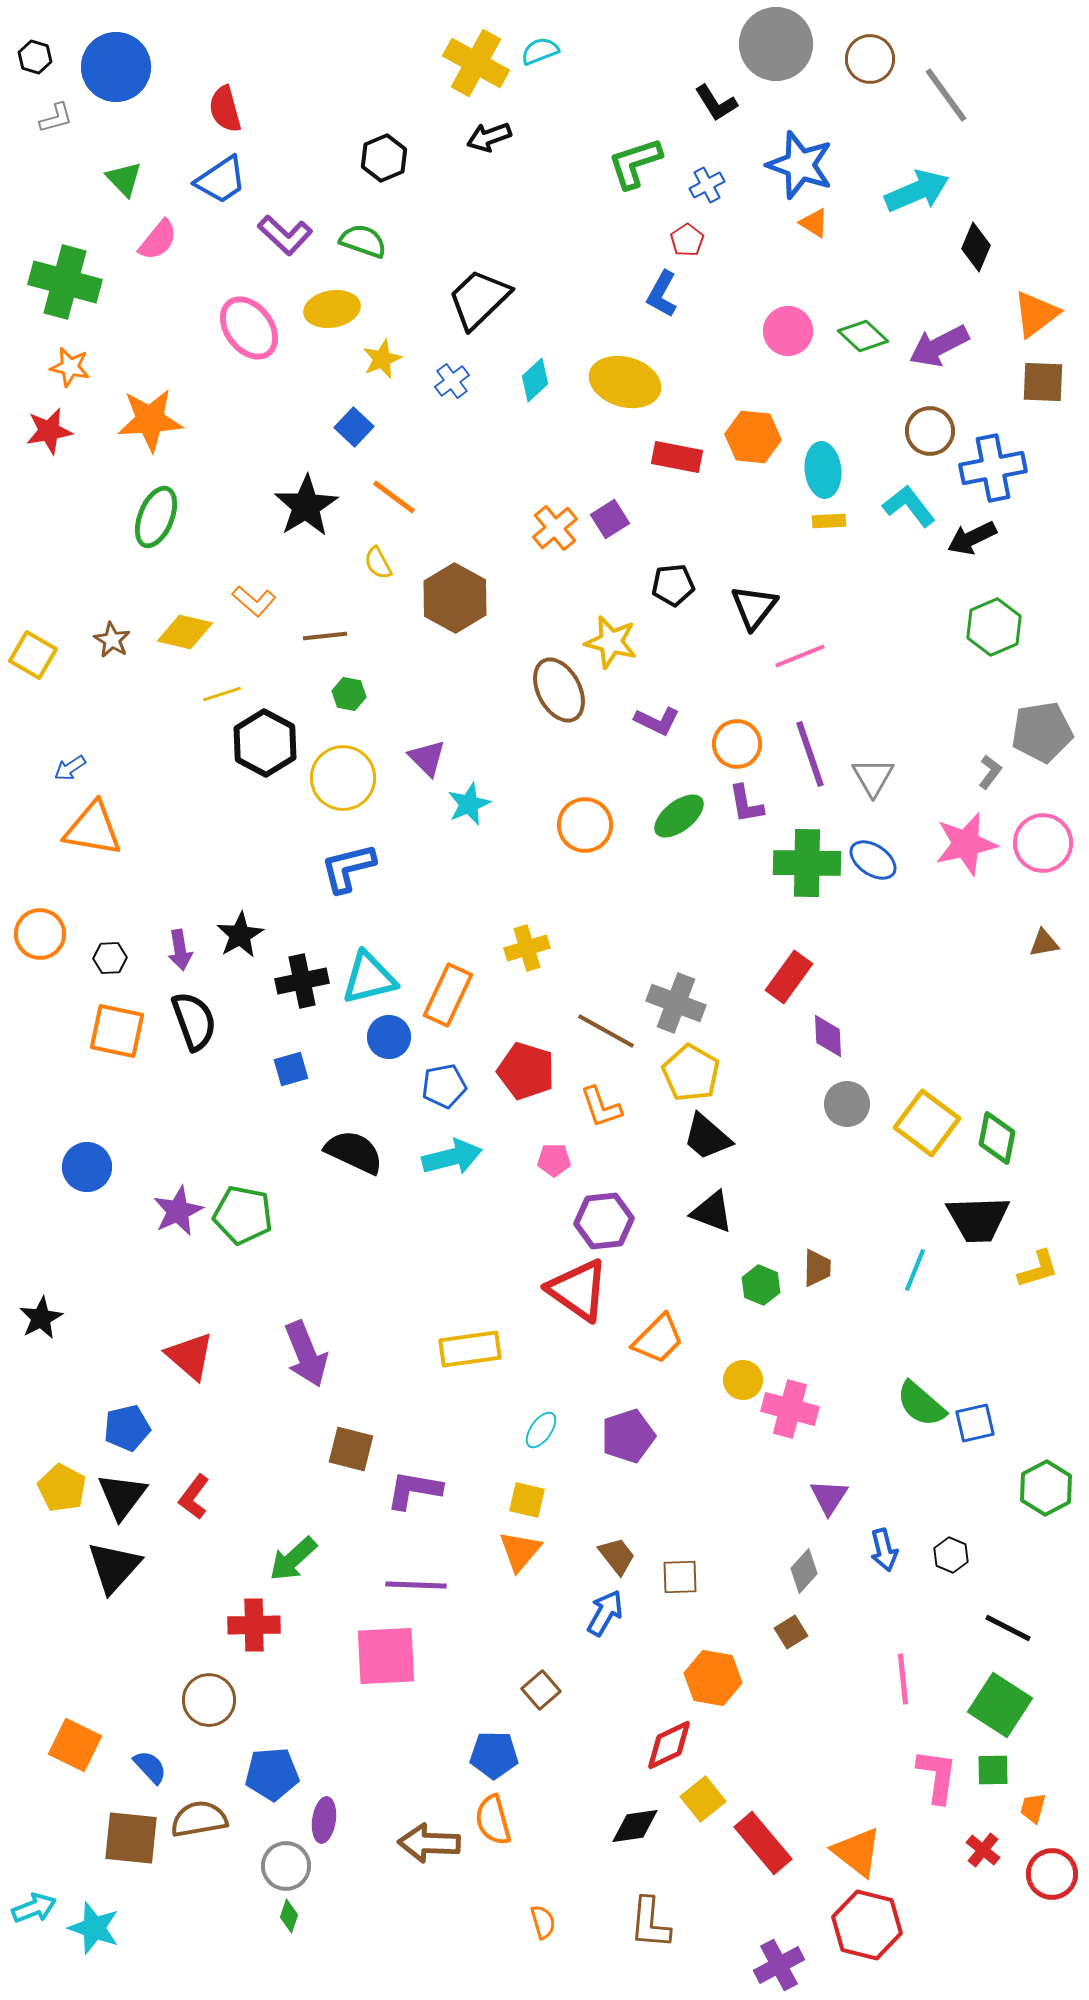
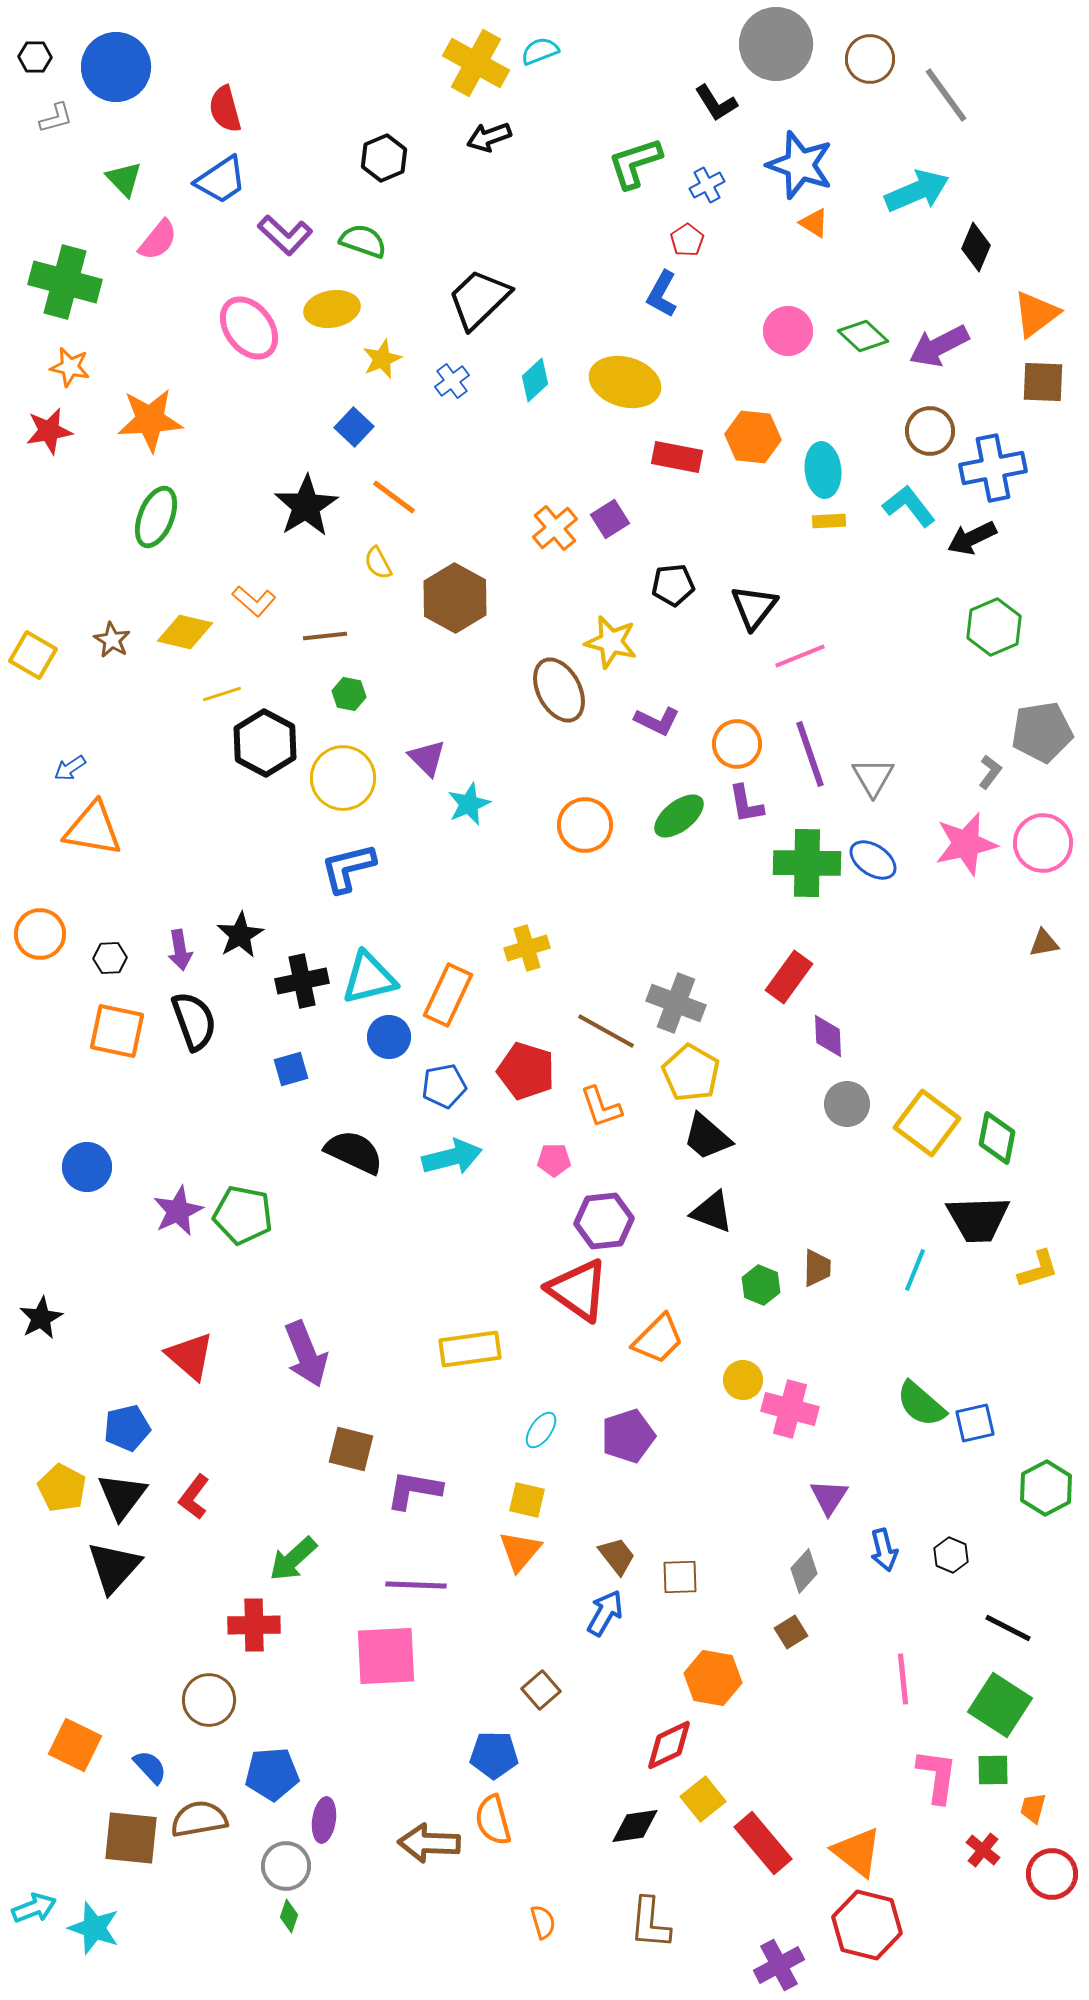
black hexagon at (35, 57): rotated 16 degrees counterclockwise
